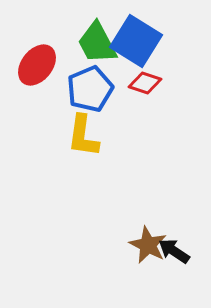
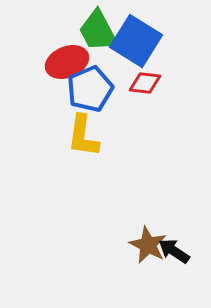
green trapezoid: moved 1 px right, 12 px up
red ellipse: moved 30 px right, 3 px up; rotated 30 degrees clockwise
red diamond: rotated 12 degrees counterclockwise
